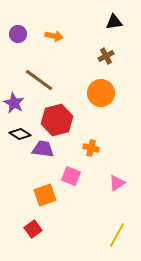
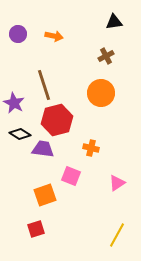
brown line: moved 5 px right, 5 px down; rotated 36 degrees clockwise
red square: moved 3 px right; rotated 18 degrees clockwise
